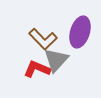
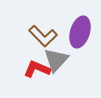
brown L-shape: moved 3 px up
